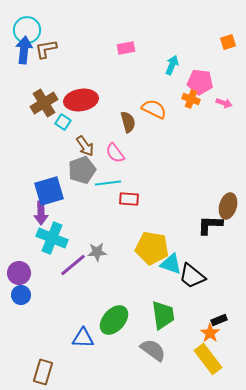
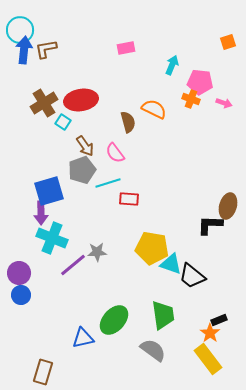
cyan circle: moved 7 px left
cyan line: rotated 10 degrees counterclockwise
blue triangle: rotated 15 degrees counterclockwise
